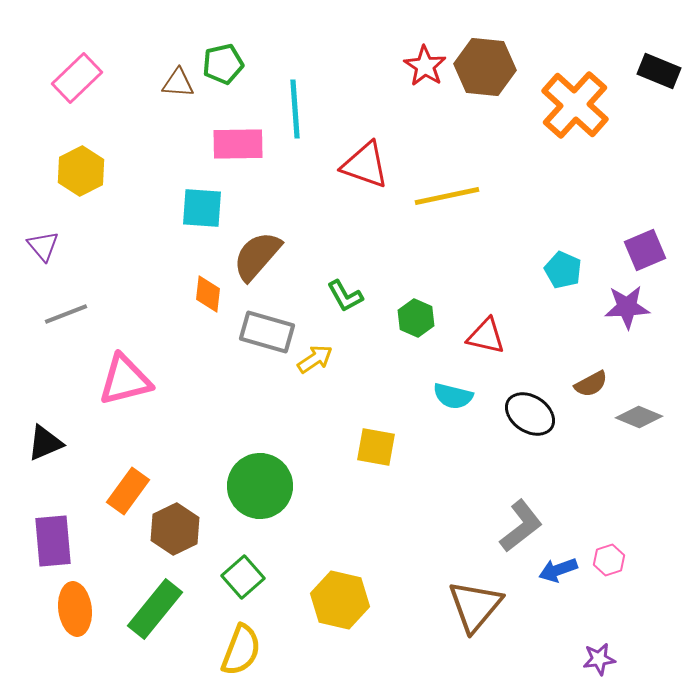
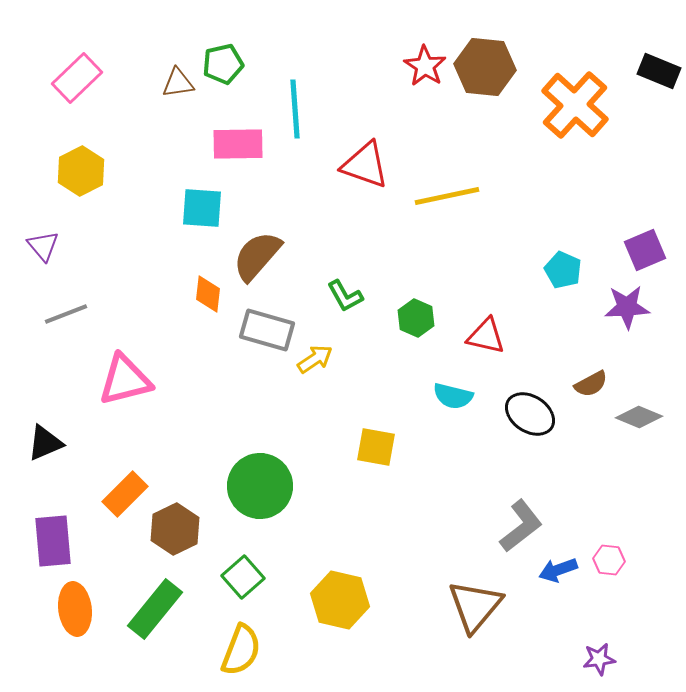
brown triangle at (178, 83): rotated 12 degrees counterclockwise
gray rectangle at (267, 332): moved 2 px up
orange rectangle at (128, 491): moved 3 px left, 3 px down; rotated 9 degrees clockwise
pink hexagon at (609, 560): rotated 24 degrees clockwise
